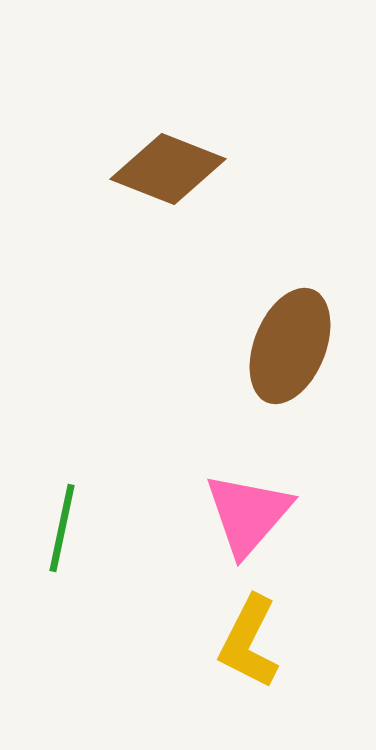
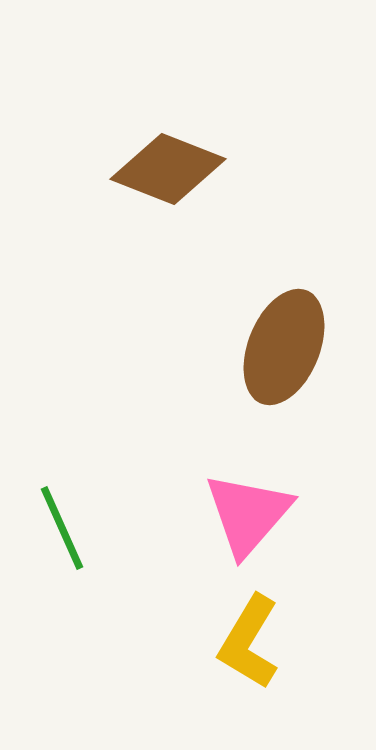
brown ellipse: moved 6 px left, 1 px down
green line: rotated 36 degrees counterclockwise
yellow L-shape: rotated 4 degrees clockwise
